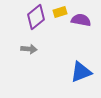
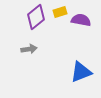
gray arrow: rotated 14 degrees counterclockwise
